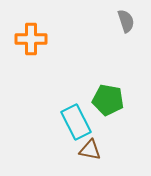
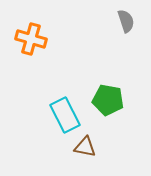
orange cross: rotated 16 degrees clockwise
cyan rectangle: moved 11 px left, 7 px up
brown triangle: moved 5 px left, 3 px up
